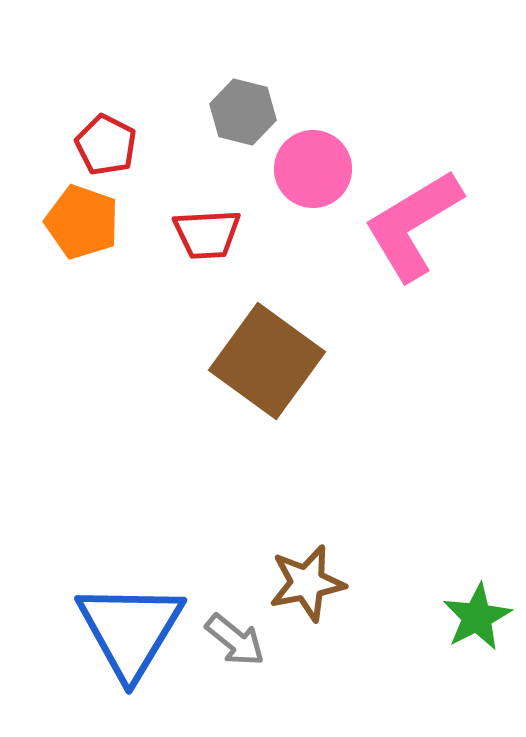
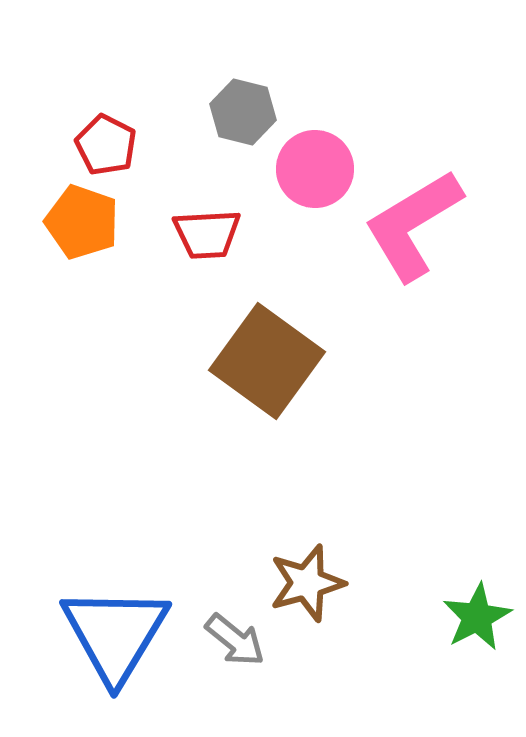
pink circle: moved 2 px right
brown star: rotated 4 degrees counterclockwise
blue triangle: moved 15 px left, 4 px down
